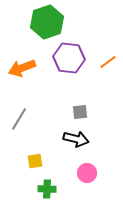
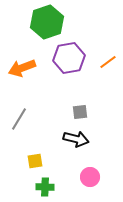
purple hexagon: rotated 16 degrees counterclockwise
pink circle: moved 3 px right, 4 px down
green cross: moved 2 px left, 2 px up
